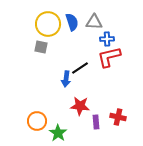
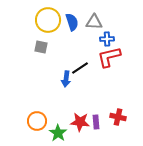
yellow circle: moved 4 px up
red star: moved 16 px down
